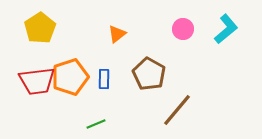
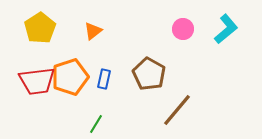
orange triangle: moved 24 px left, 3 px up
blue rectangle: rotated 12 degrees clockwise
green line: rotated 36 degrees counterclockwise
